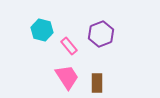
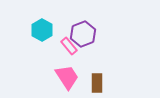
cyan hexagon: rotated 15 degrees clockwise
purple hexagon: moved 18 px left
